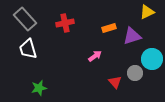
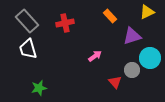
gray rectangle: moved 2 px right, 2 px down
orange rectangle: moved 1 px right, 12 px up; rotated 64 degrees clockwise
cyan circle: moved 2 px left, 1 px up
gray circle: moved 3 px left, 3 px up
